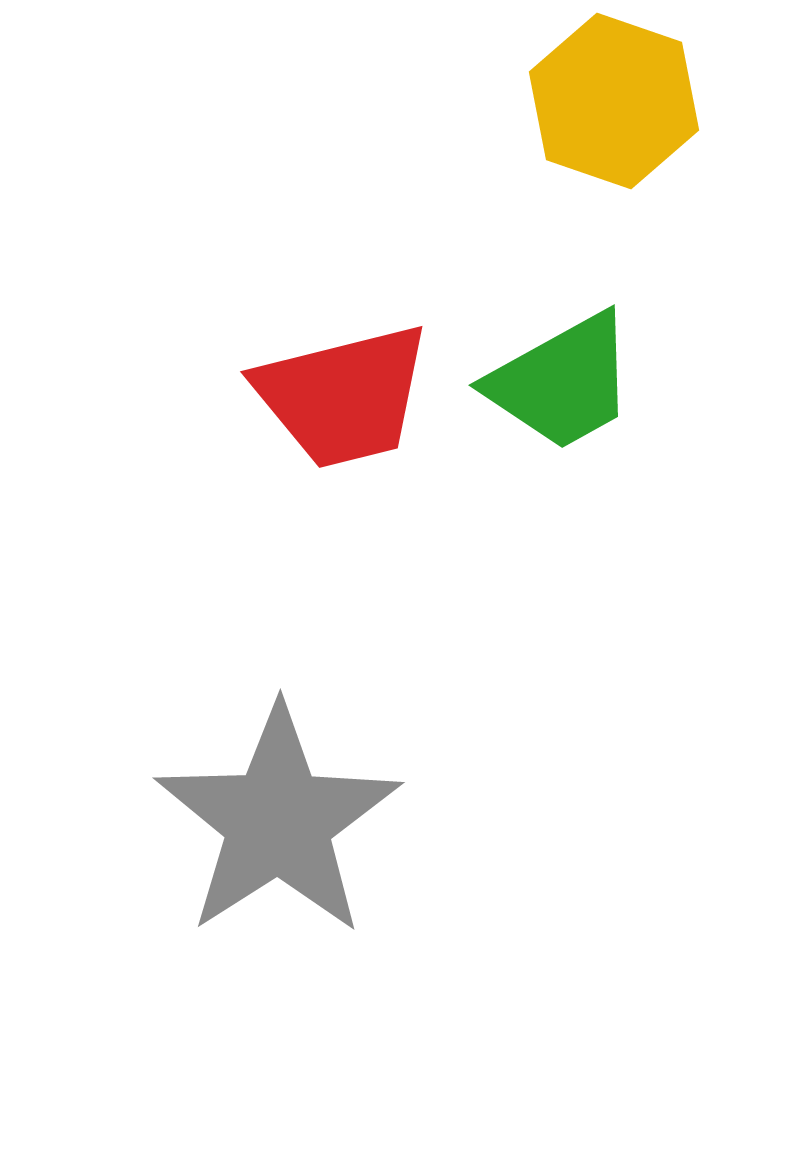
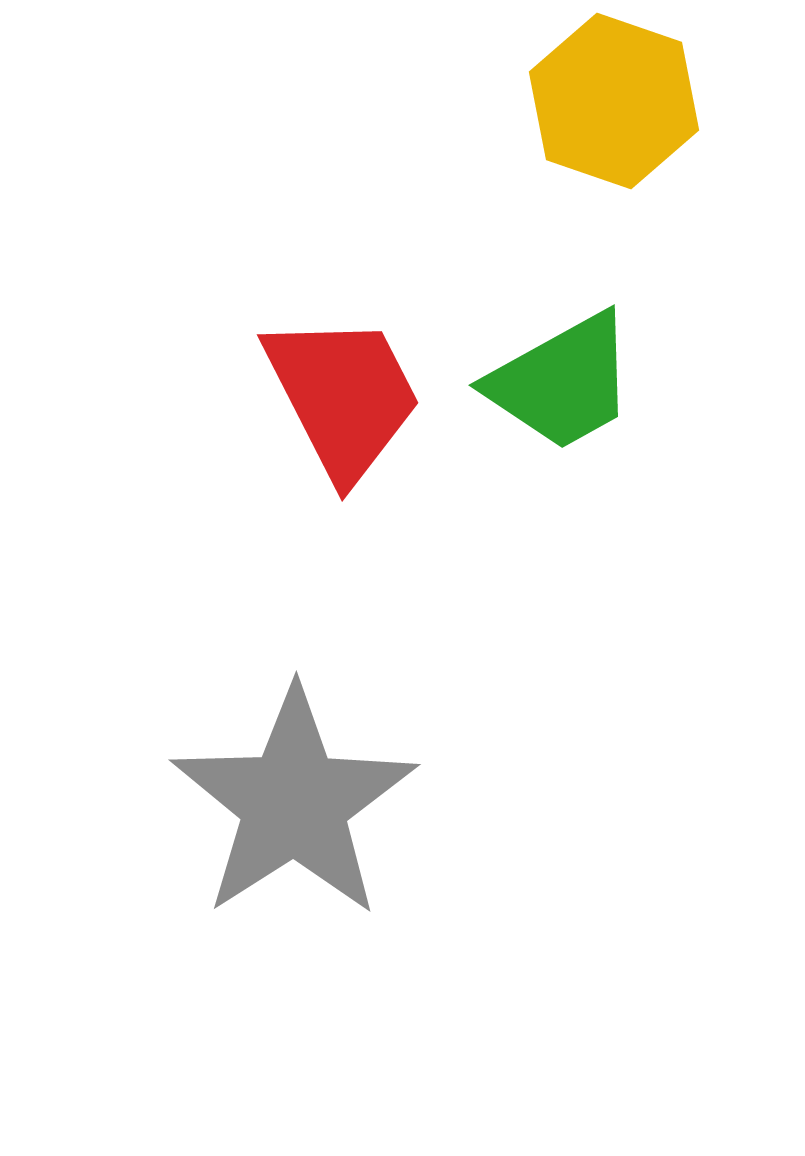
red trapezoid: rotated 103 degrees counterclockwise
gray star: moved 16 px right, 18 px up
